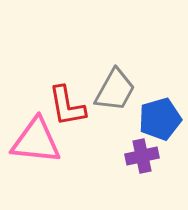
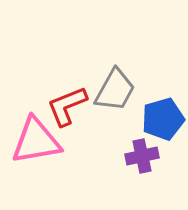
red L-shape: rotated 78 degrees clockwise
blue pentagon: moved 3 px right
pink triangle: rotated 16 degrees counterclockwise
